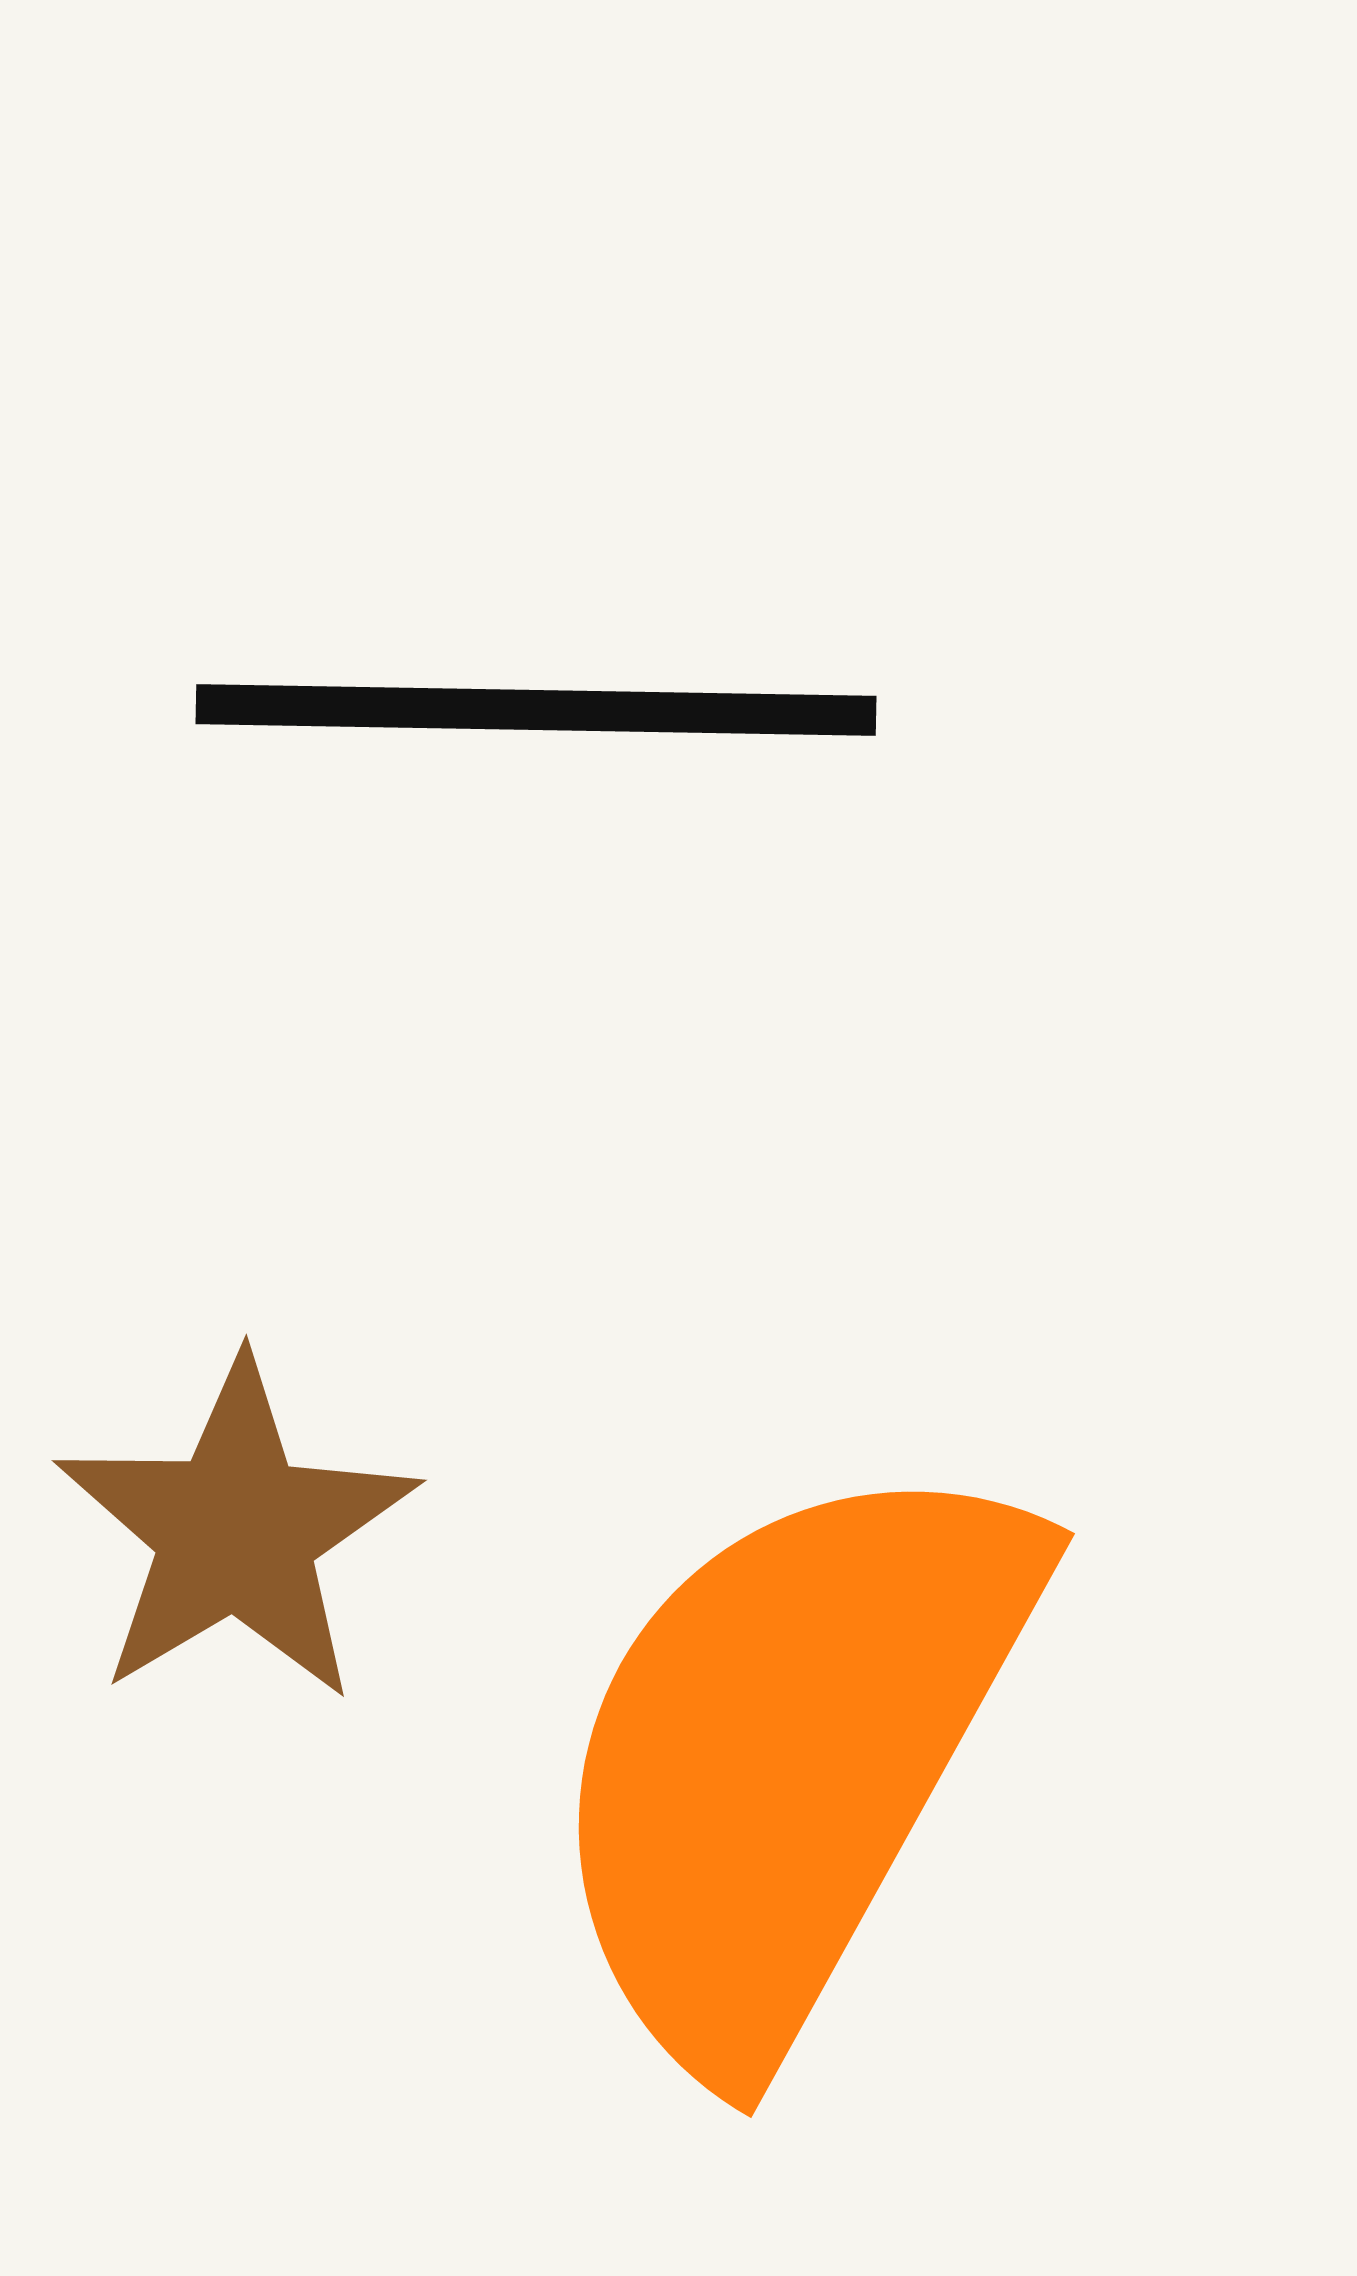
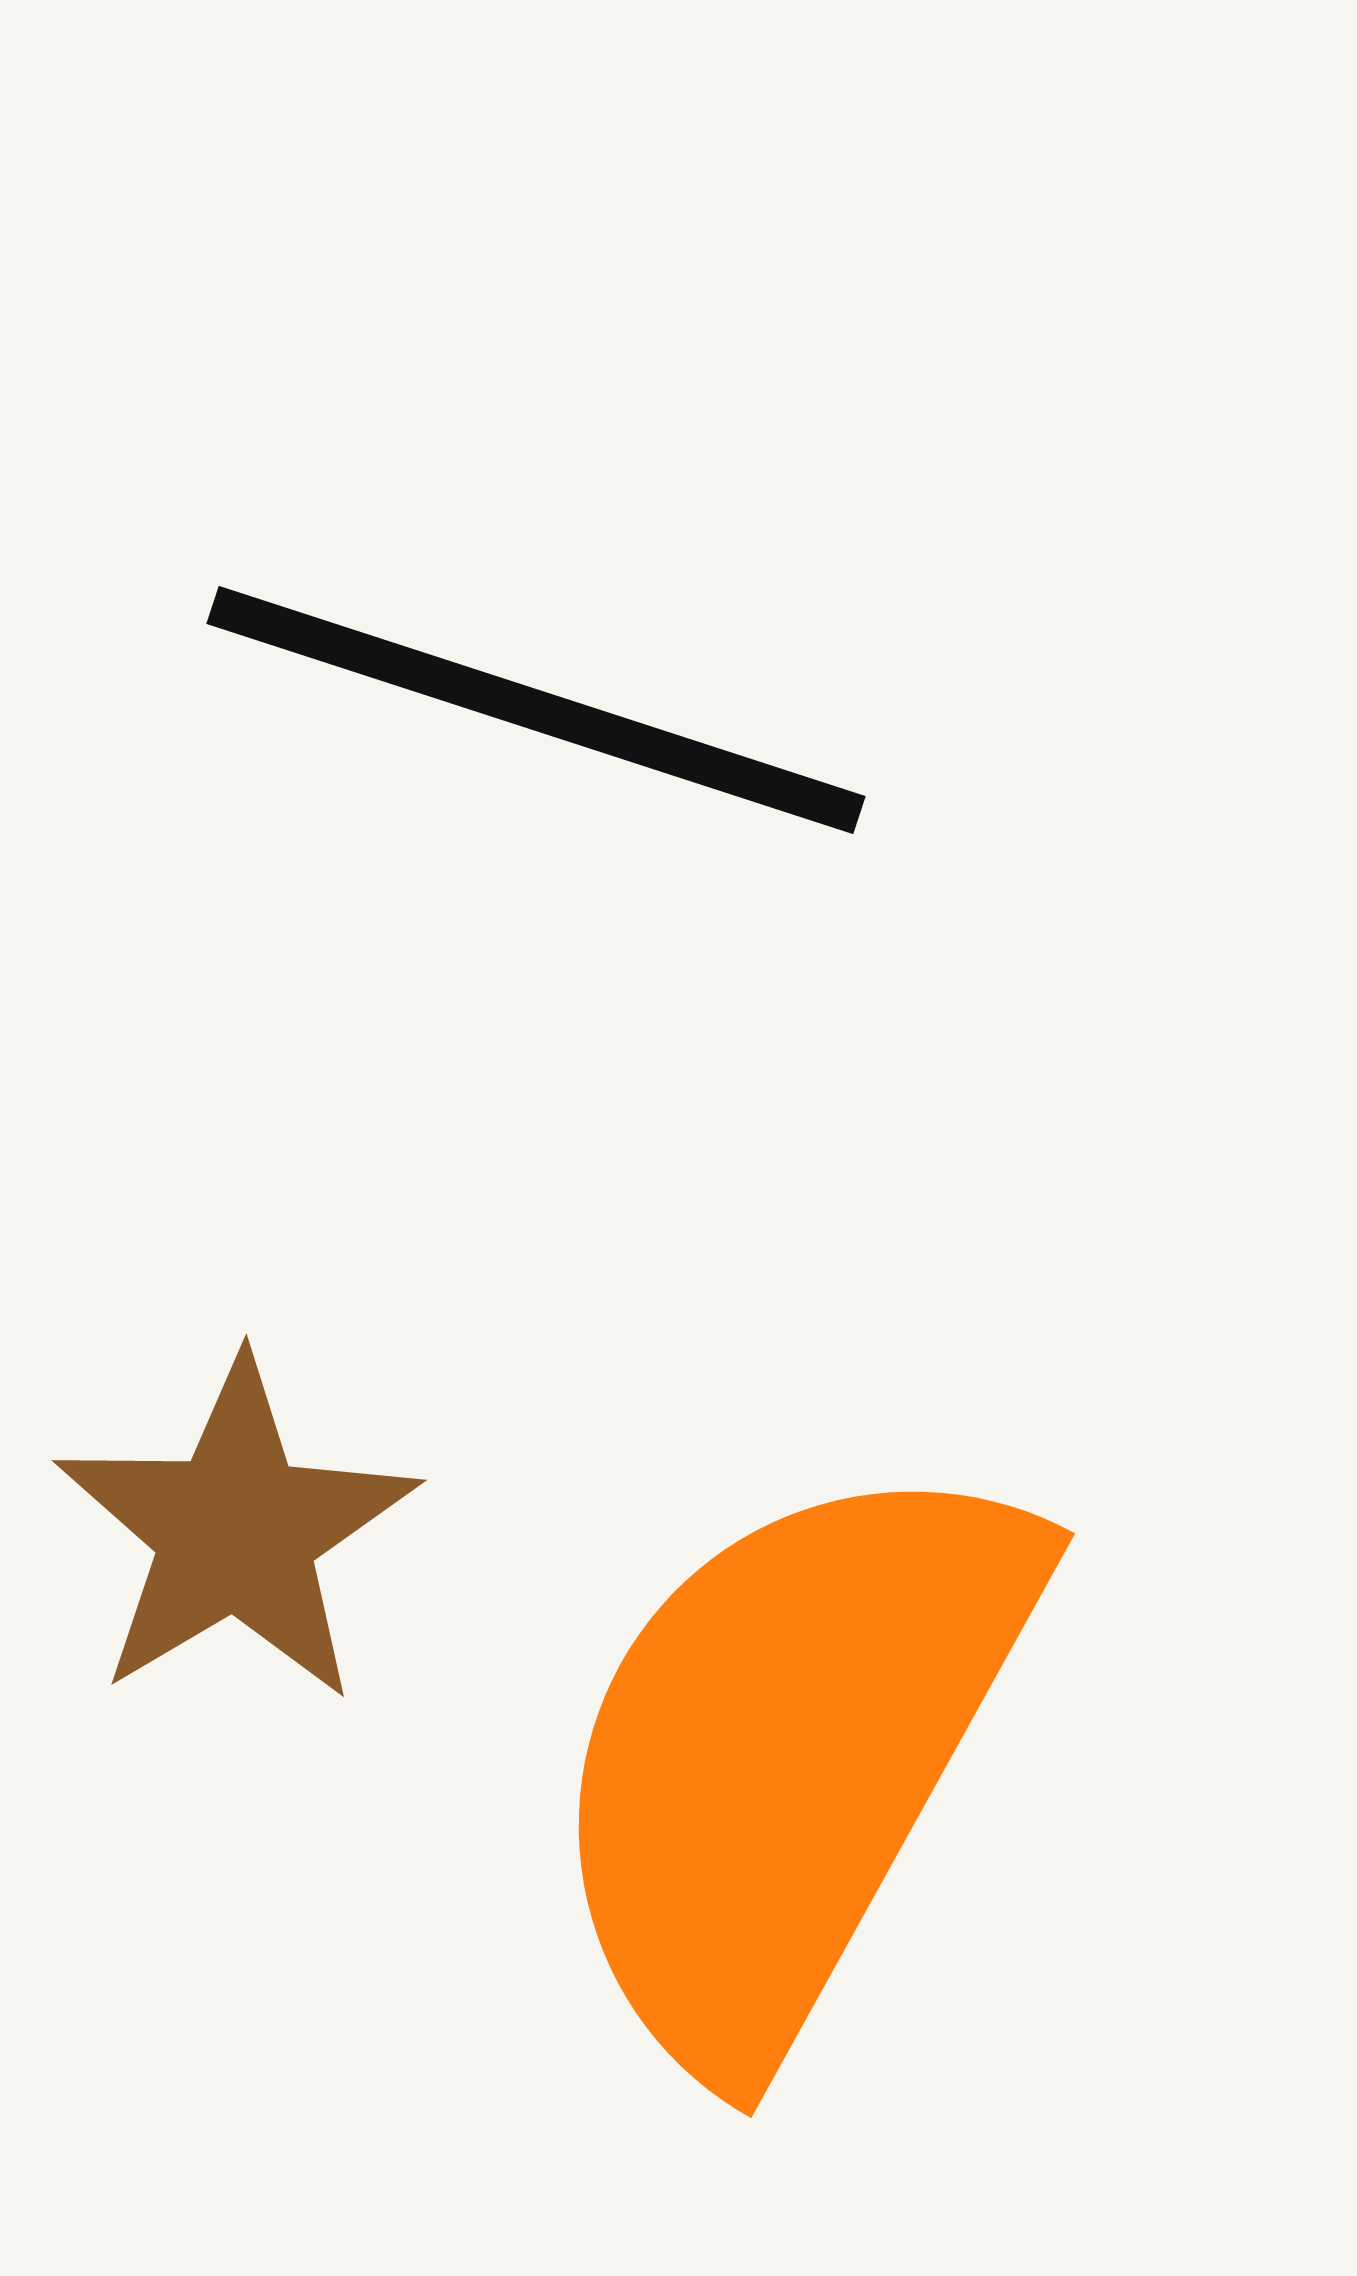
black line: rotated 17 degrees clockwise
